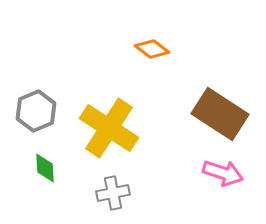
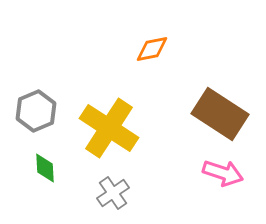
orange diamond: rotated 48 degrees counterclockwise
gray cross: rotated 24 degrees counterclockwise
